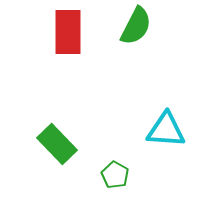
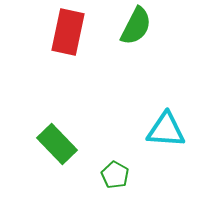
red rectangle: rotated 12 degrees clockwise
